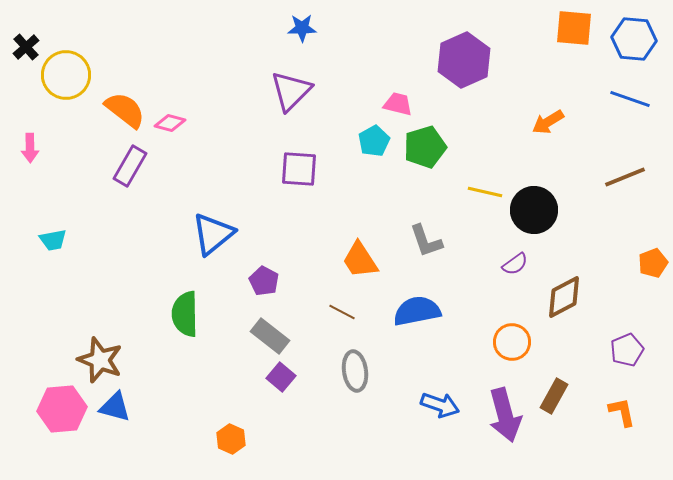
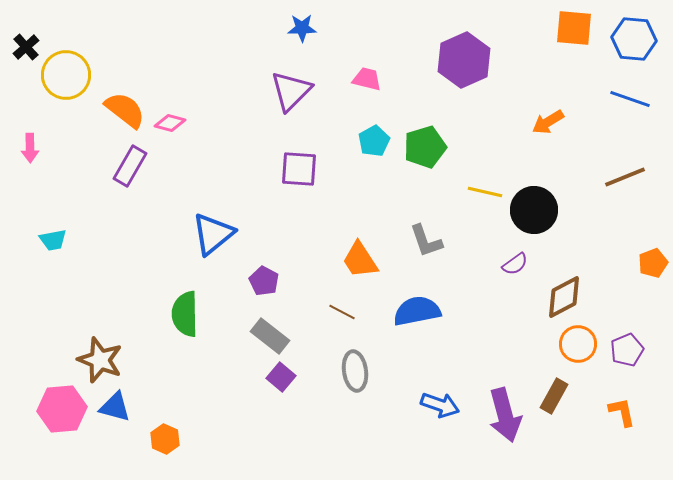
pink trapezoid at (398, 104): moved 31 px left, 25 px up
orange circle at (512, 342): moved 66 px right, 2 px down
orange hexagon at (231, 439): moved 66 px left
